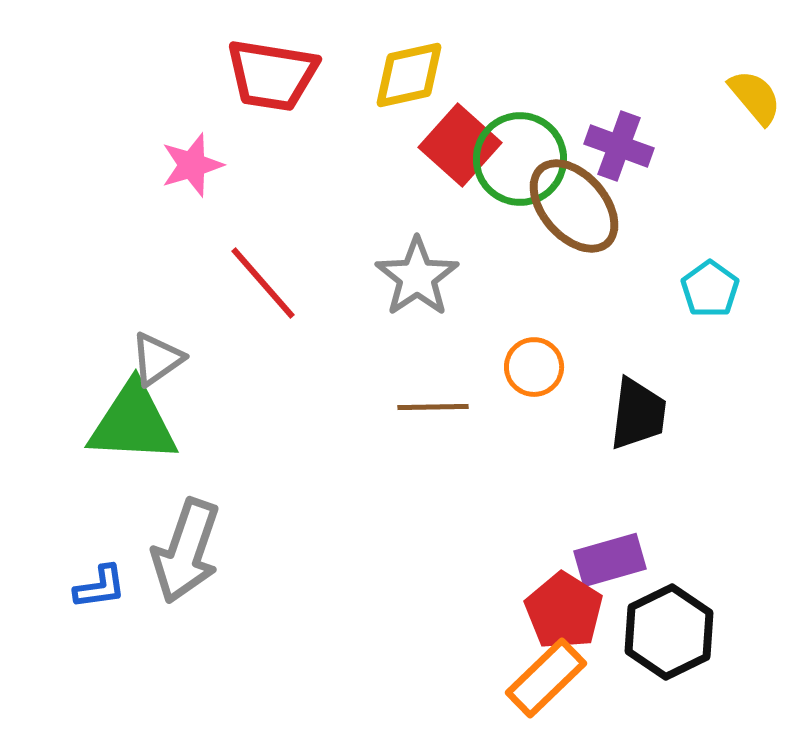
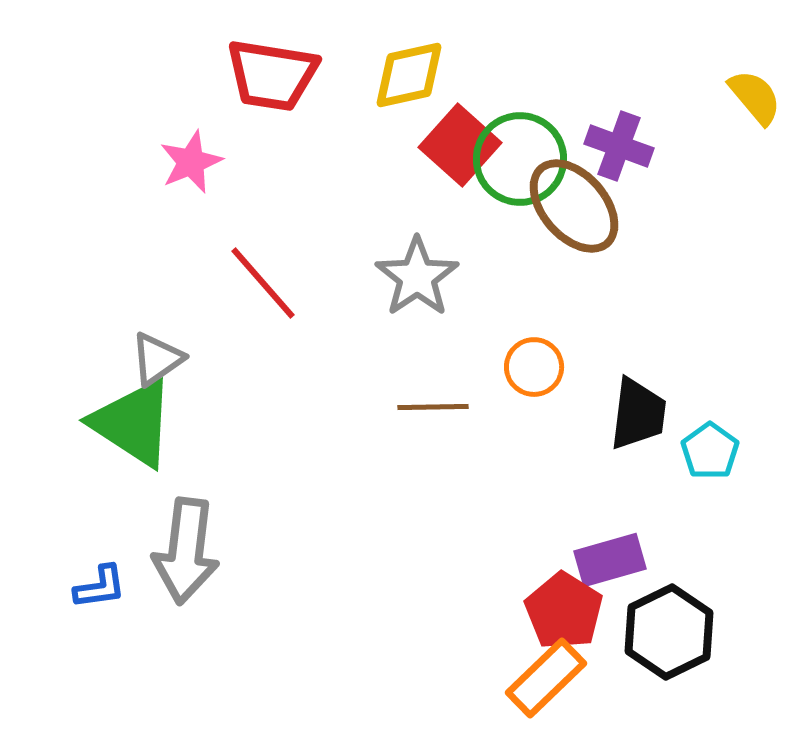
pink star: moved 1 px left, 3 px up; rotated 6 degrees counterclockwise
cyan pentagon: moved 162 px down
green triangle: rotated 30 degrees clockwise
gray arrow: rotated 12 degrees counterclockwise
